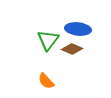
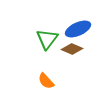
blue ellipse: rotated 30 degrees counterclockwise
green triangle: moved 1 px left, 1 px up
